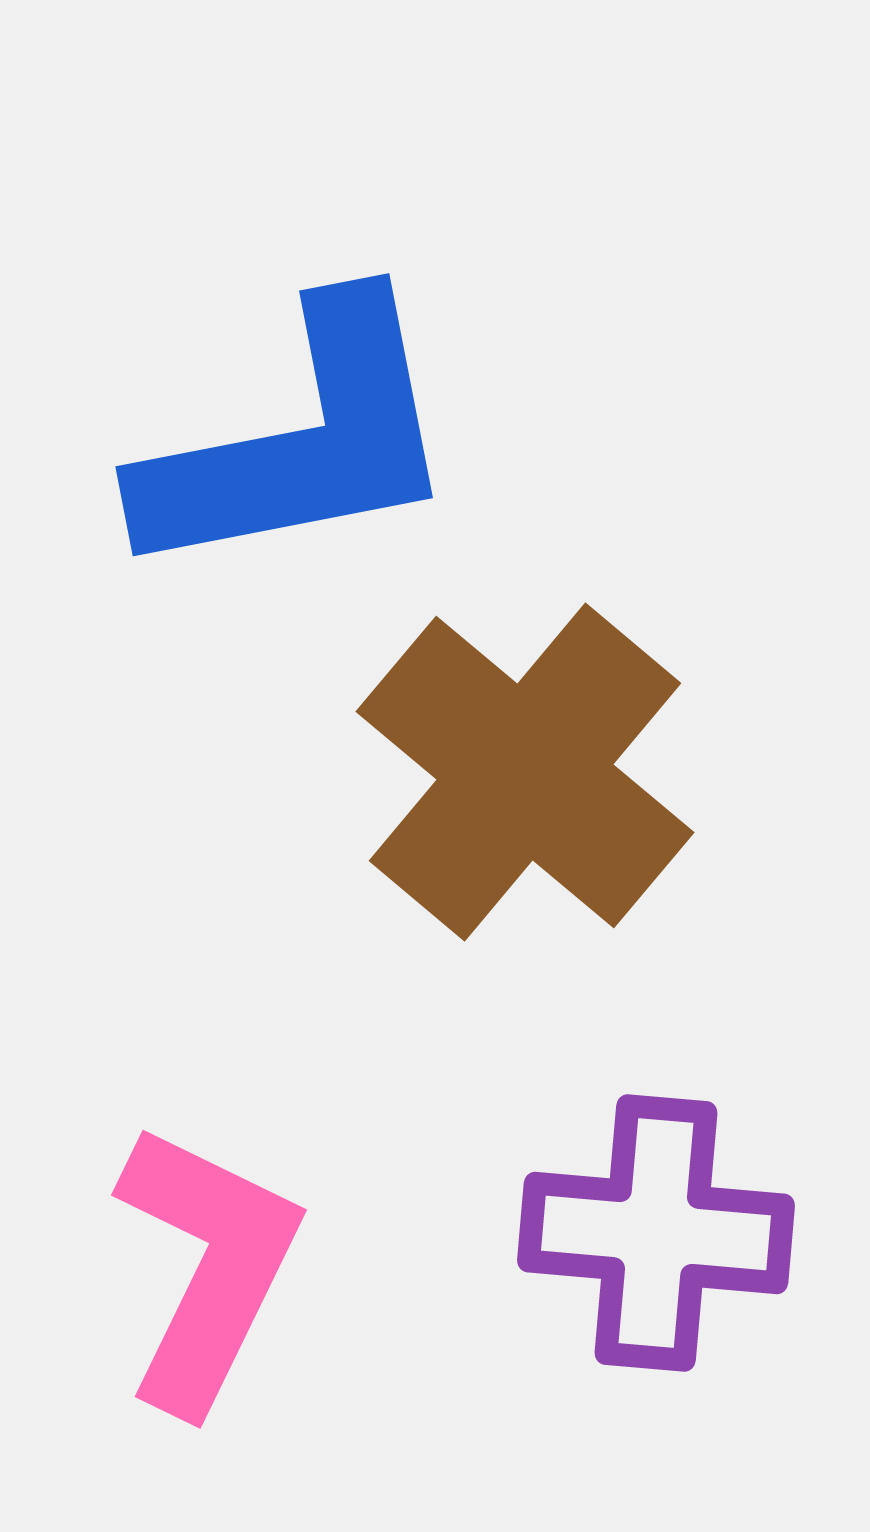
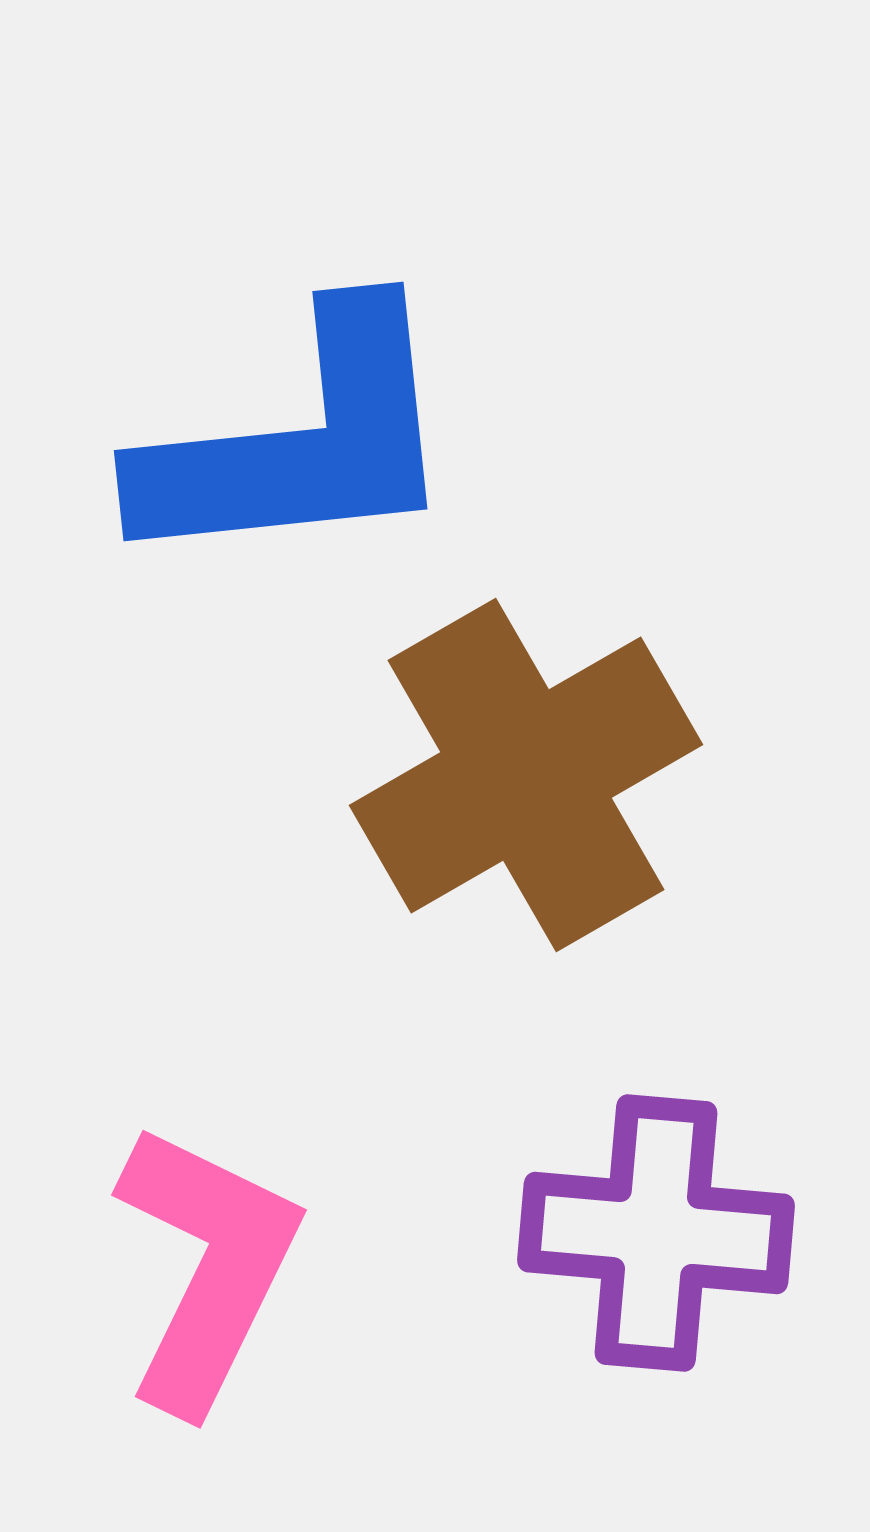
blue L-shape: rotated 5 degrees clockwise
brown cross: moved 1 px right, 3 px down; rotated 20 degrees clockwise
